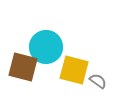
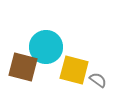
gray semicircle: moved 1 px up
